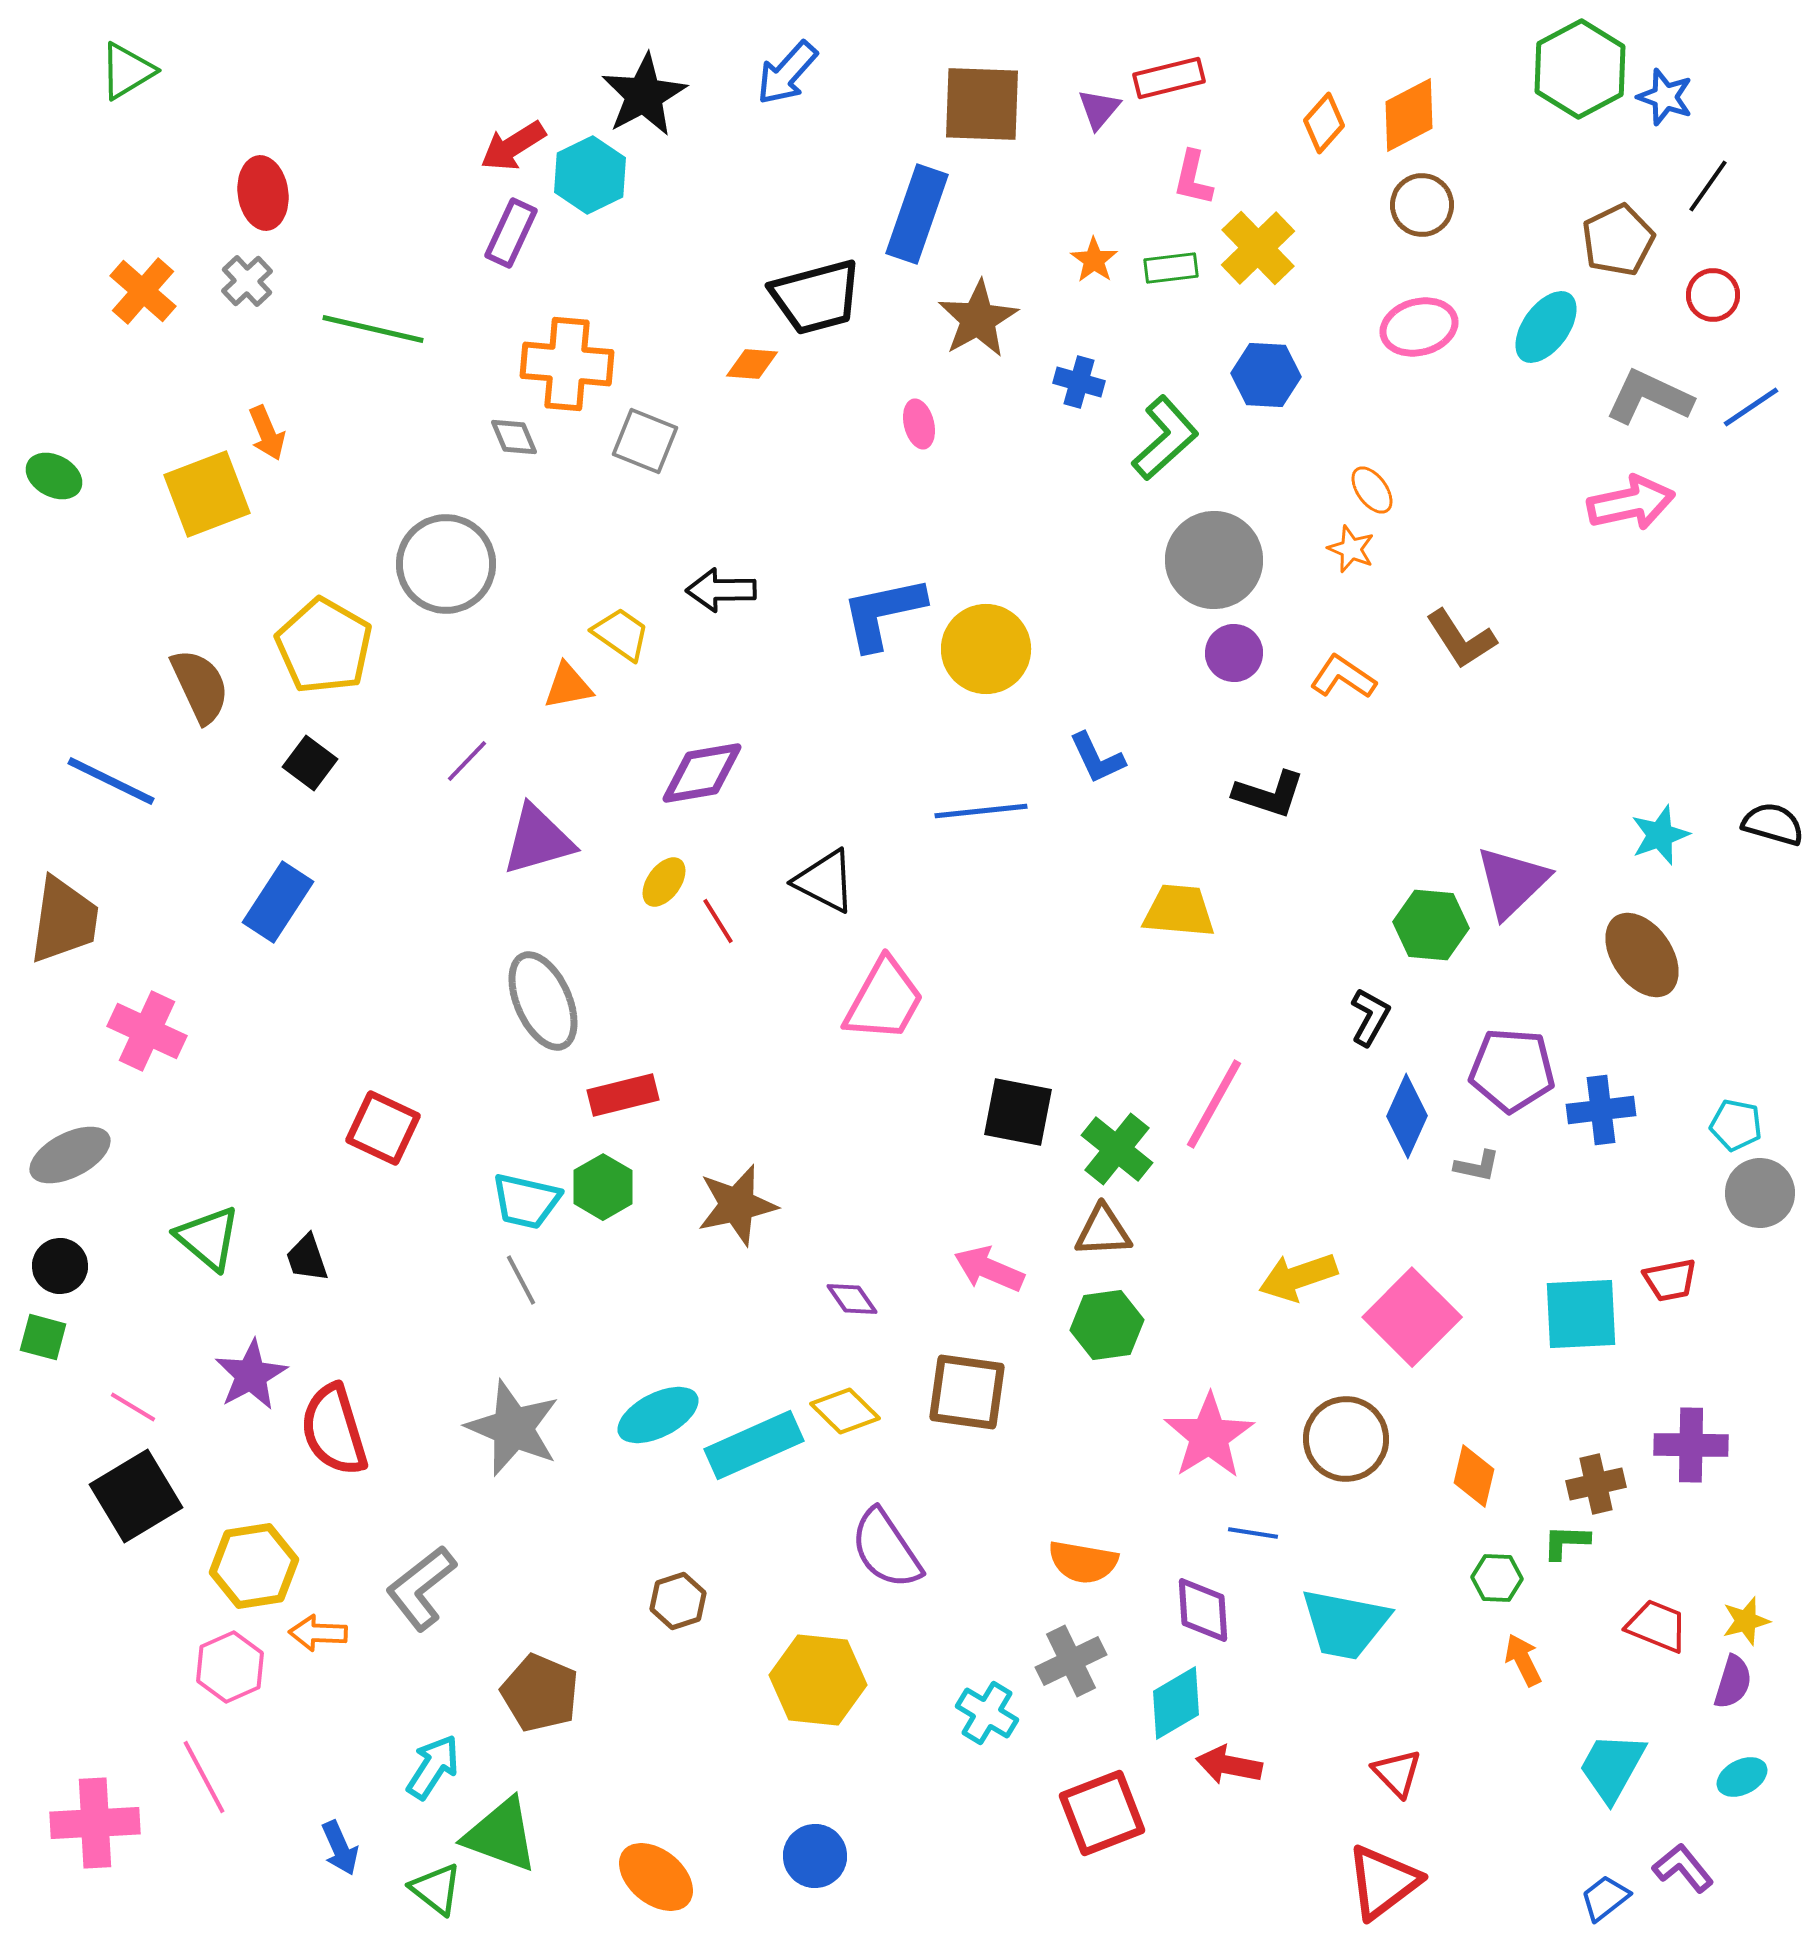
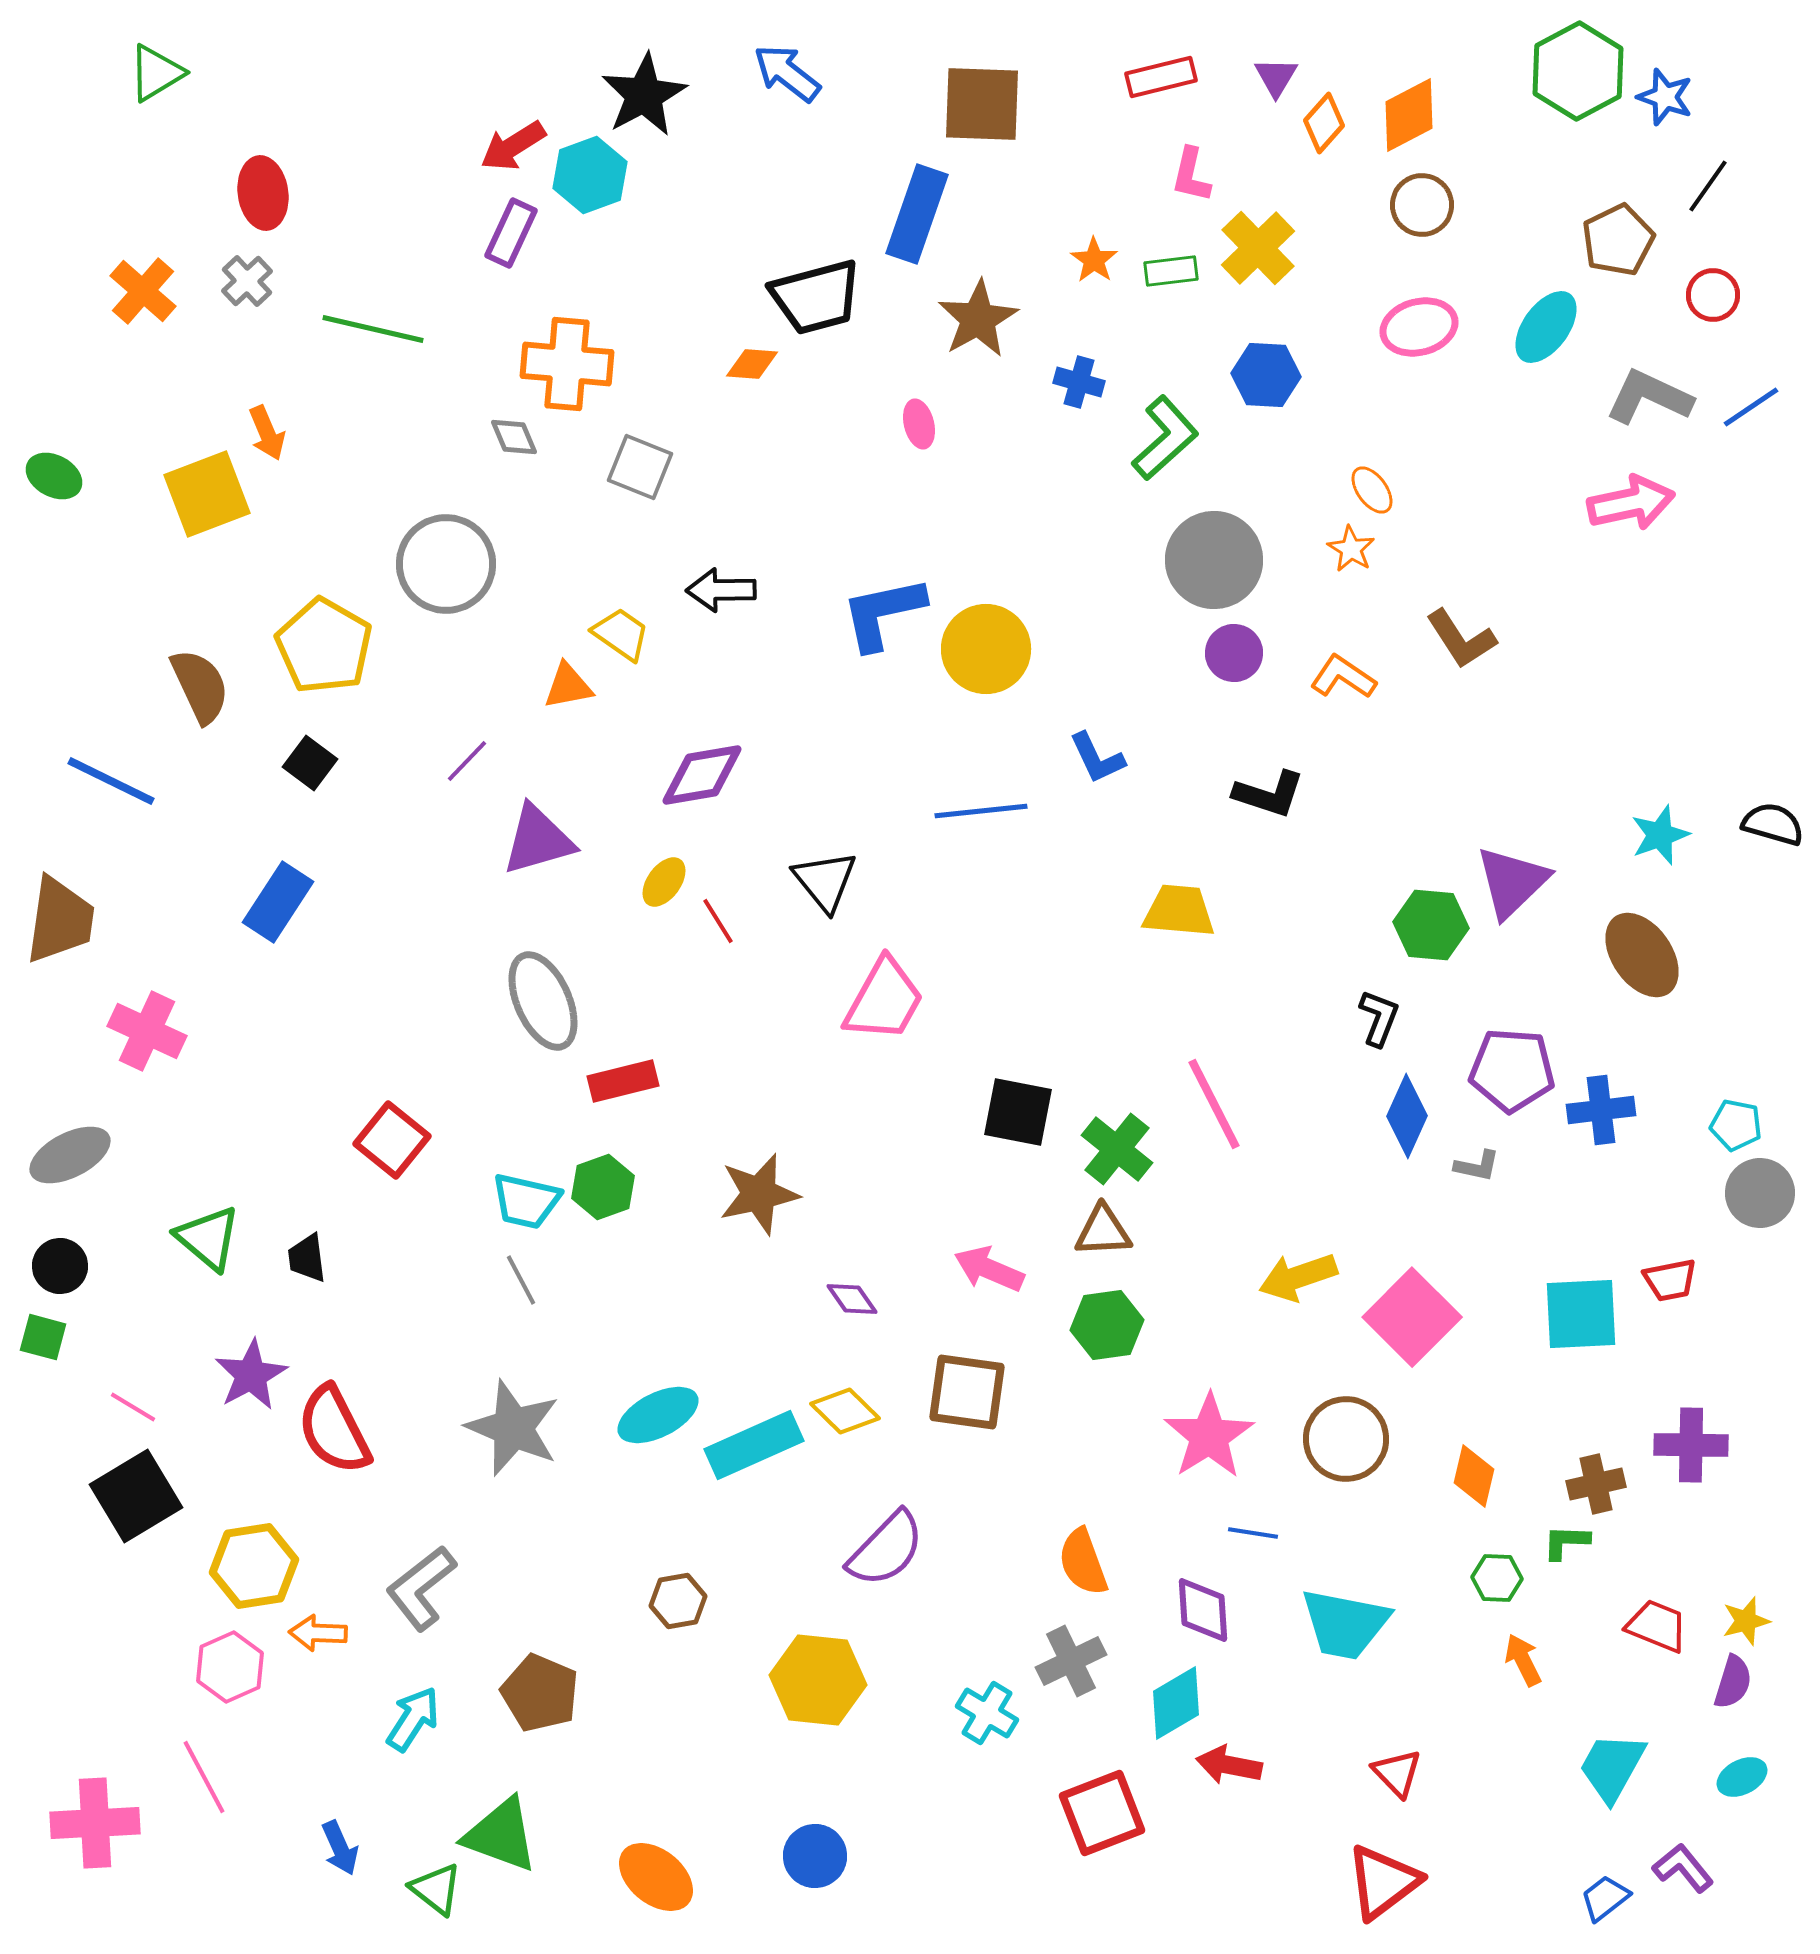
green hexagon at (1580, 69): moved 2 px left, 2 px down
green triangle at (127, 71): moved 29 px right, 2 px down
blue arrow at (787, 73): rotated 86 degrees clockwise
red rectangle at (1169, 78): moved 8 px left, 1 px up
purple triangle at (1099, 109): moved 177 px right, 32 px up; rotated 9 degrees counterclockwise
cyan hexagon at (590, 175): rotated 6 degrees clockwise
pink L-shape at (1193, 178): moved 2 px left, 3 px up
green rectangle at (1171, 268): moved 3 px down
gray square at (645, 441): moved 5 px left, 26 px down
orange star at (1351, 549): rotated 9 degrees clockwise
purple diamond at (702, 773): moved 2 px down
black triangle at (825, 881): rotated 24 degrees clockwise
brown trapezoid at (64, 920): moved 4 px left
black L-shape at (1370, 1017): moved 9 px right, 1 px down; rotated 8 degrees counterclockwise
red rectangle at (623, 1095): moved 14 px up
pink line at (1214, 1104): rotated 56 degrees counterclockwise
red square at (383, 1128): moved 9 px right, 12 px down; rotated 14 degrees clockwise
green hexagon at (603, 1187): rotated 10 degrees clockwise
brown star at (737, 1205): moved 22 px right, 11 px up
black trapezoid at (307, 1258): rotated 12 degrees clockwise
red semicircle at (334, 1430): rotated 10 degrees counterclockwise
purple semicircle at (886, 1549): rotated 102 degrees counterclockwise
orange semicircle at (1083, 1562): rotated 60 degrees clockwise
brown hexagon at (678, 1601): rotated 8 degrees clockwise
cyan arrow at (433, 1767): moved 20 px left, 48 px up
